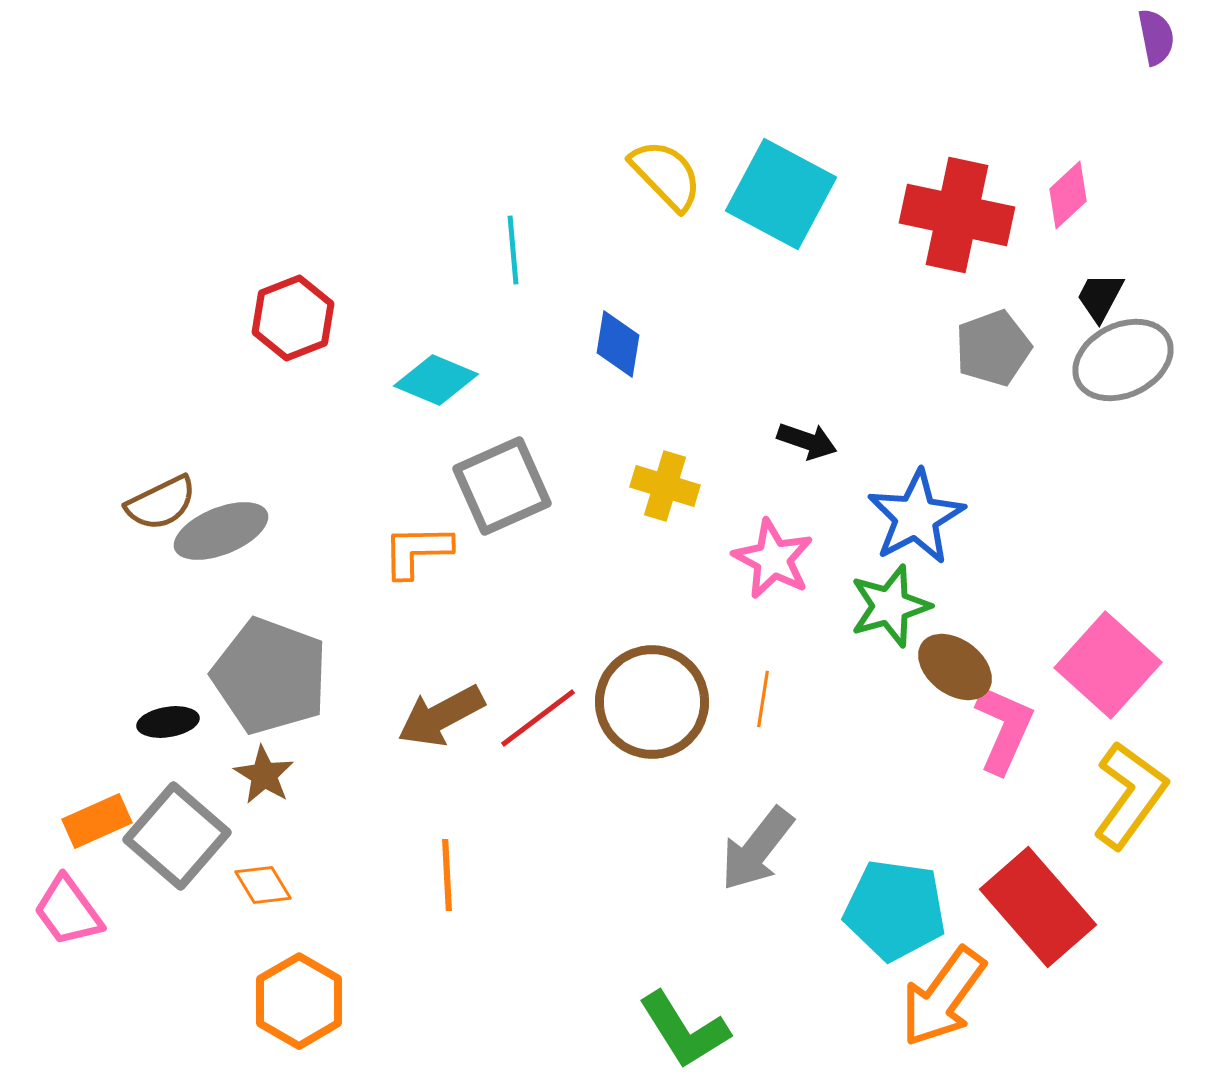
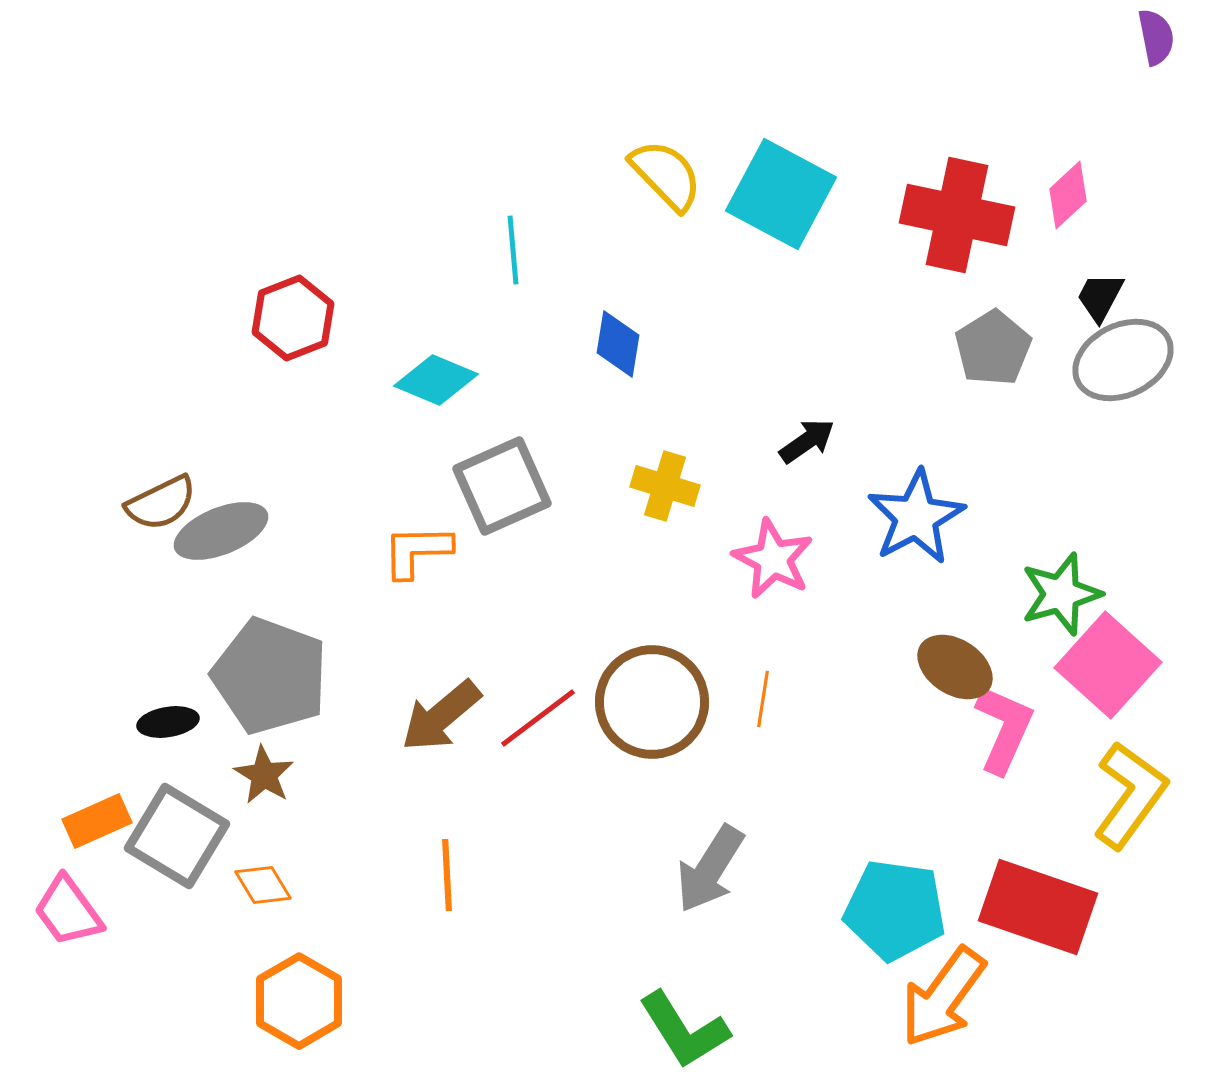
gray pentagon at (993, 348): rotated 12 degrees counterclockwise
black arrow at (807, 441): rotated 54 degrees counterclockwise
green star at (890, 606): moved 171 px right, 12 px up
brown ellipse at (955, 667): rotated 4 degrees counterclockwise
brown arrow at (441, 716): rotated 12 degrees counterclockwise
gray square at (177, 836): rotated 10 degrees counterclockwise
gray arrow at (757, 849): moved 47 px left, 20 px down; rotated 6 degrees counterclockwise
red rectangle at (1038, 907): rotated 30 degrees counterclockwise
